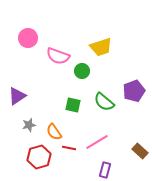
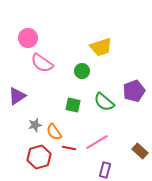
pink semicircle: moved 16 px left, 7 px down; rotated 15 degrees clockwise
gray star: moved 6 px right
